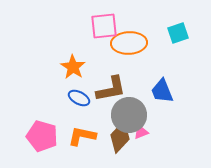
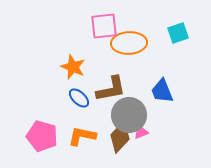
orange star: rotated 10 degrees counterclockwise
blue ellipse: rotated 15 degrees clockwise
